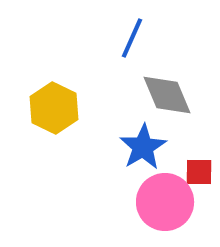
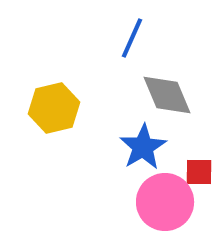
yellow hexagon: rotated 21 degrees clockwise
